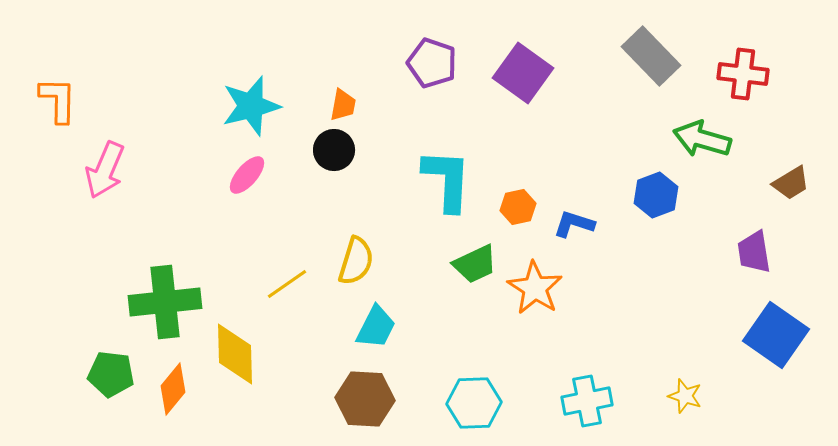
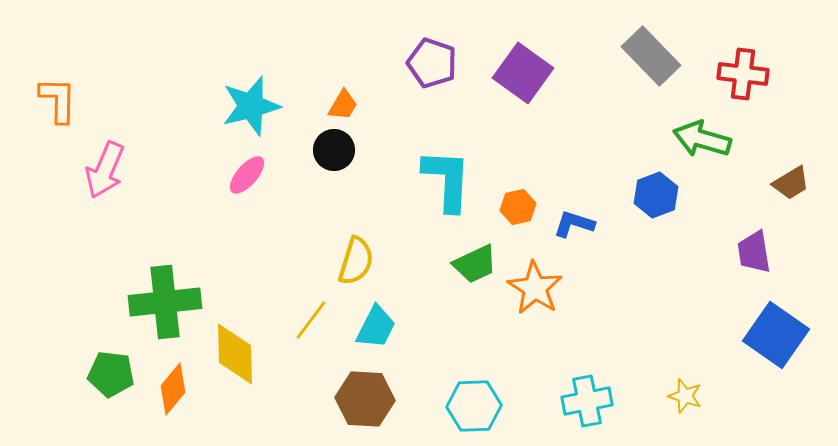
orange trapezoid: rotated 20 degrees clockwise
yellow line: moved 24 px right, 36 px down; rotated 18 degrees counterclockwise
cyan hexagon: moved 3 px down
